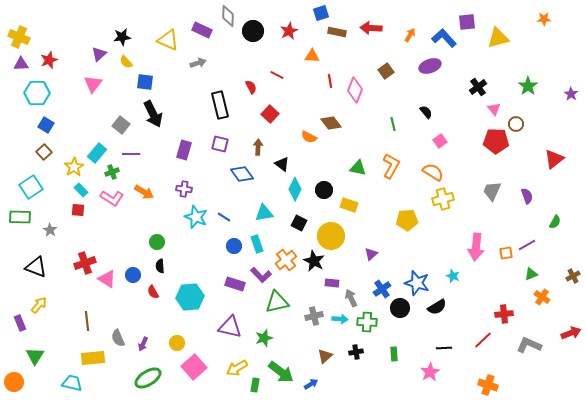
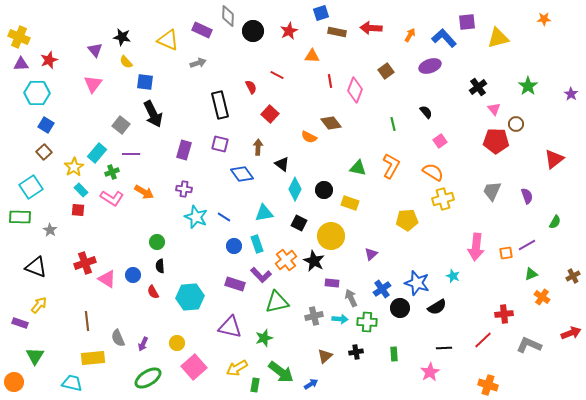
black star at (122, 37): rotated 18 degrees clockwise
purple triangle at (99, 54): moved 4 px left, 4 px up; rotated 28 degrees counterclockwise
yellow rectangle at (349, 205): moved 1 px right, 2 px up
purple rectangle at (20, 323): rotated 49 degrees counterclockwise
